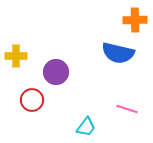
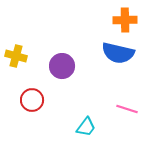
orange cross: moved 10 px left
yellow cross: rotated 15 degrees clockwise
purple circle: moved 6 px right, 6 px up
